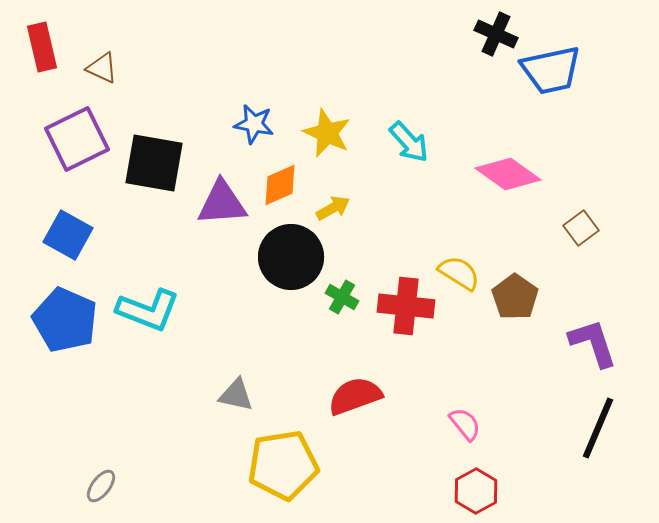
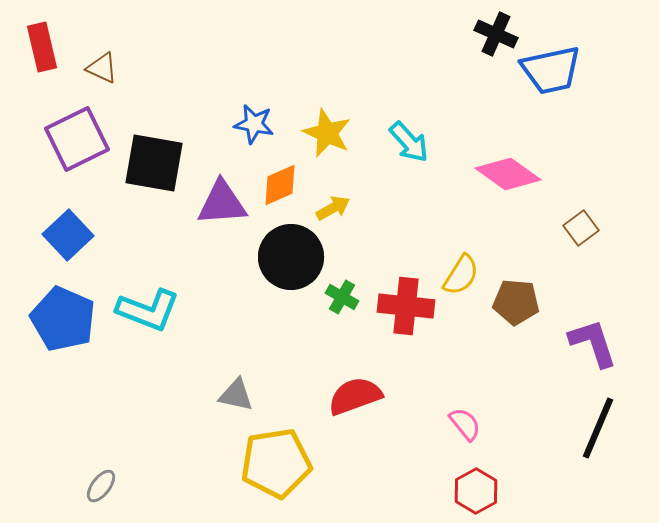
blue square: rotated 18 degrees clockwise
yellow semicircle: moved 2 px right, 2 px down; rotated 90 degrees clockwise
brown pentagon: moved 1 px right, 5 px down; rotated 30 degrees counterclockwise
blue pentagon: moved 2 px left, 1 px up
yellow pentagon: moved 7 px left, 2 px up
